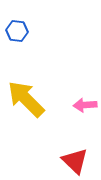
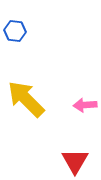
blue hexagon: moved 2 px left
red triangle: rotated 16 degrees clockwise
